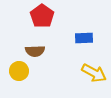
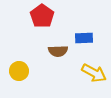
brown semicircle: moved 23 px right
